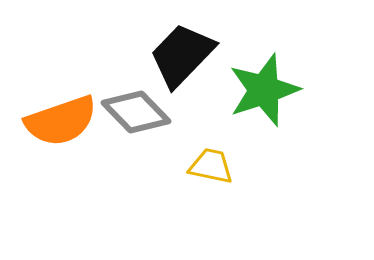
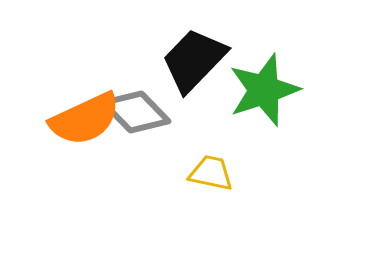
black trapezoid: moved 12 px right, 5 px down
orange semicircle: moved 24 px right, 2 px up; rotated 6 degrees counterclockwise
yellow trapezoid: moved 7 px down
